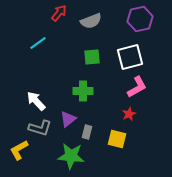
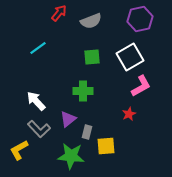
cyan line: moved 5 px down
white square: rotated 16 degrees counterclockwise
pink L-shape: moved 4 px right, 1 px up
gray L-shape: moved 1 px left, 1 px down; rotated 30 degrees clockwise
yellow square: moved 11 px left, 7 px down; rotated 18 degrees counterclockwise
